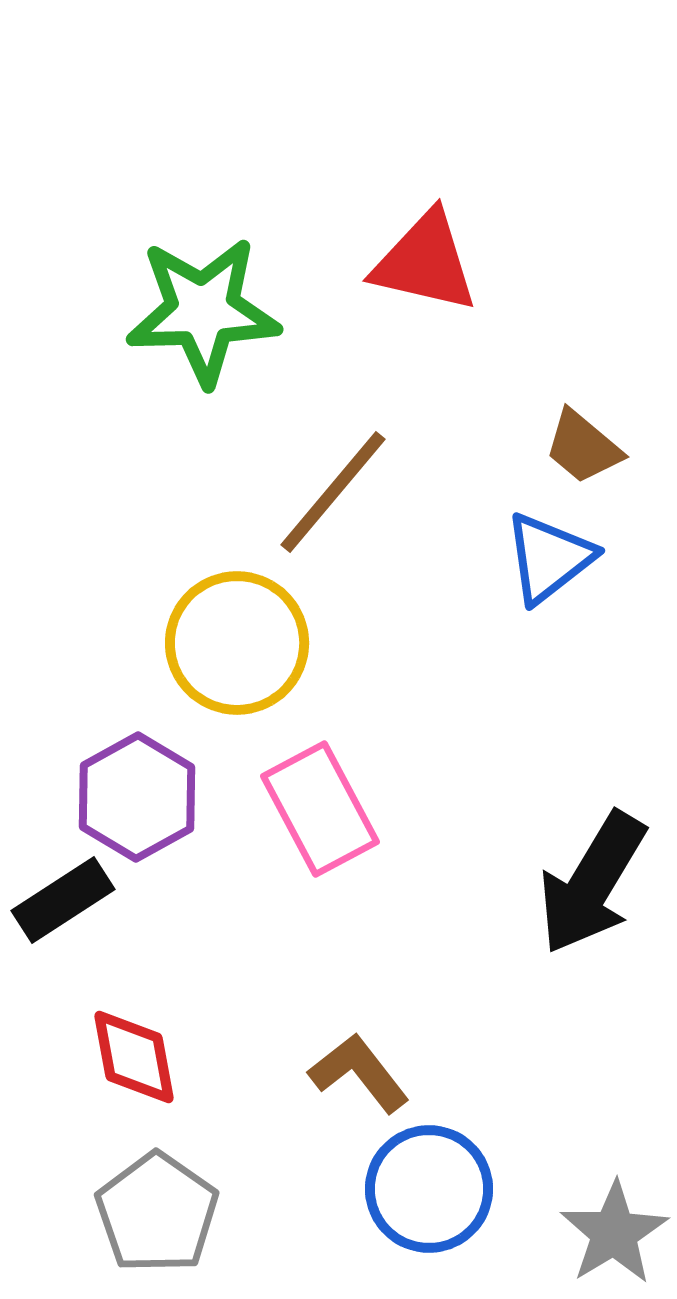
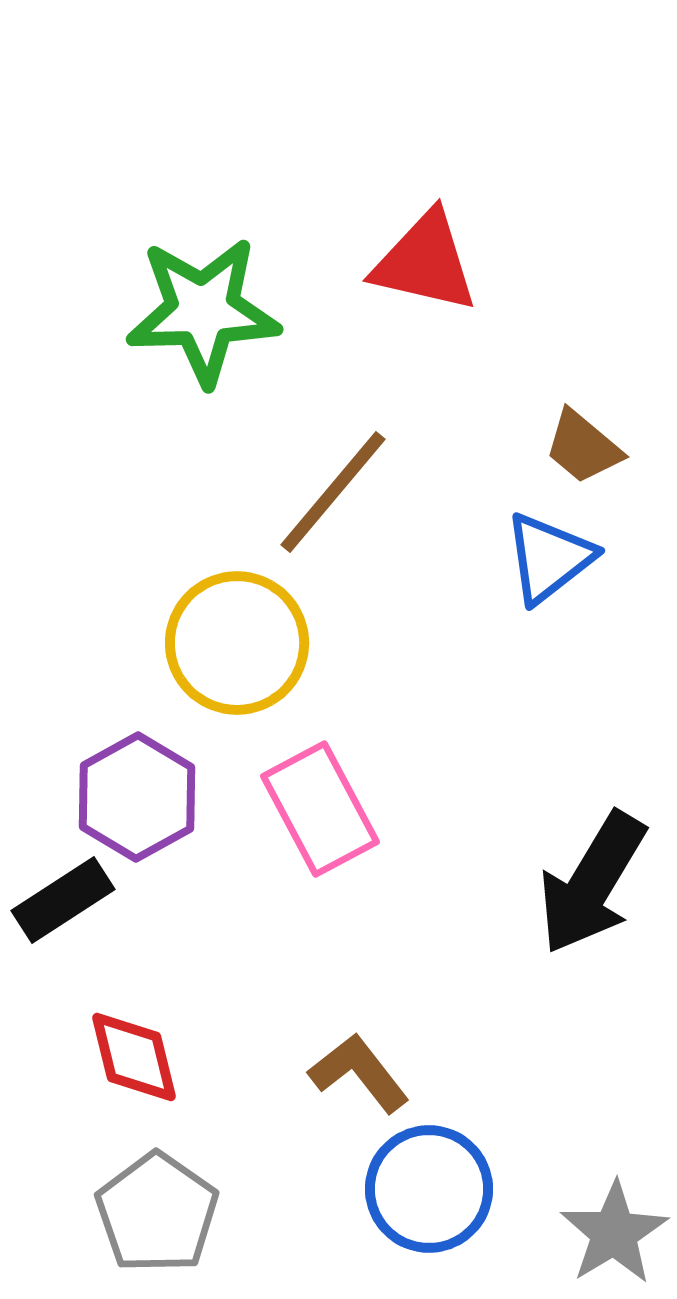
red diamond: rotated 3 degrees counterclockwise
